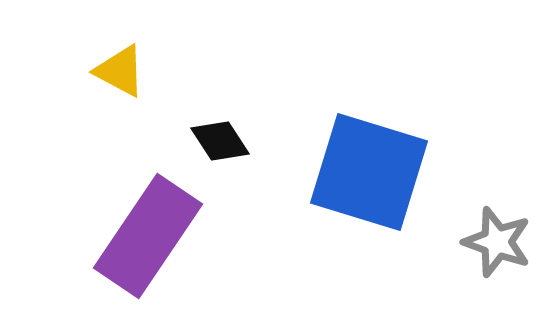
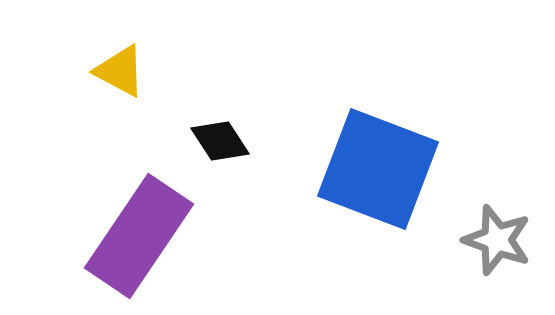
blue square: moved 9 px right, 3 px up; rotated 4 degrees clockwise
purple rectangle: moved 9 px left
gray star: moved 2 px up
